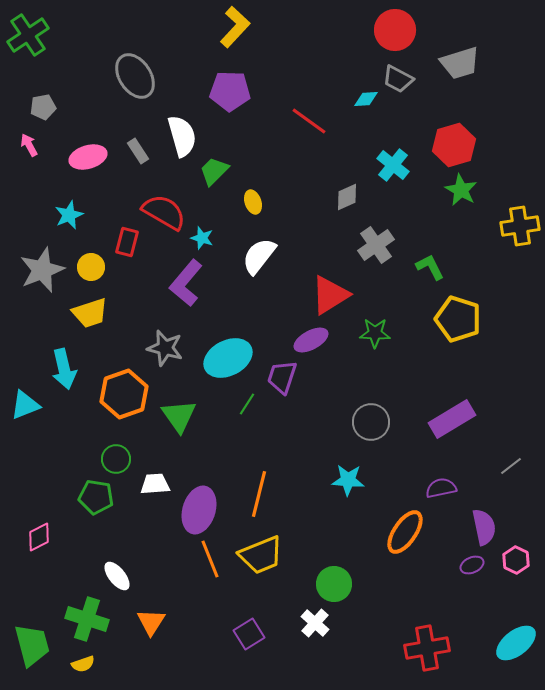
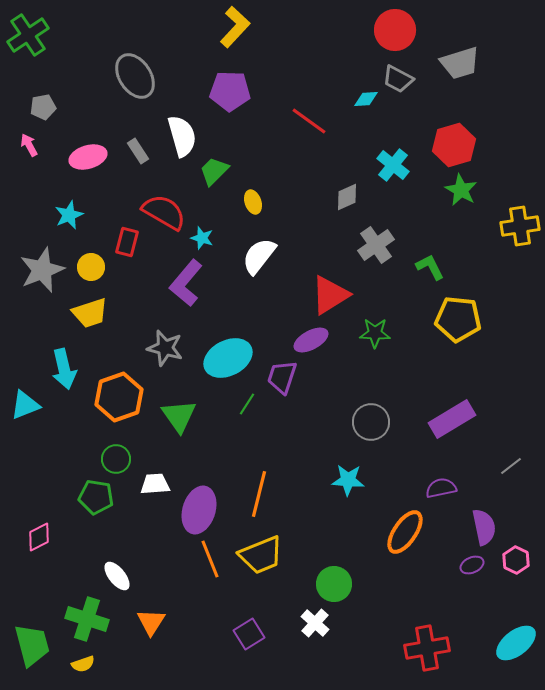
yellow pentagon at (458, 319): rotated 12 degrees counterclockwise
orange hexagon at (124, 394): moved 5 px left, 3 px down
